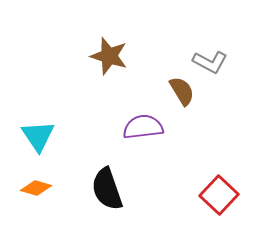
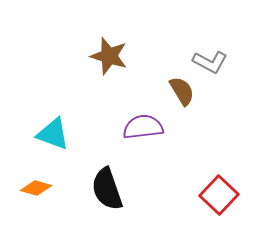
cyan triangle: moved 15 px right, 2 px up; rotated 36 degrees counterclockwise
